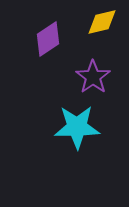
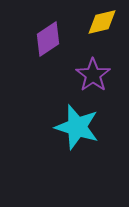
purple star: moved 2 px up
cyan star: rotated 18 degrees clockwise
